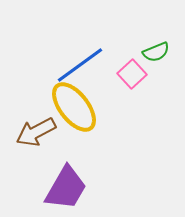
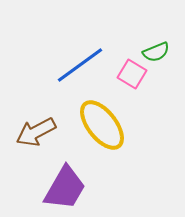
pink square: rotated 16 degrees counterclockwise
yellow ellipse: moved 28 px right, 18 px down
purple trapezoid: moved 1 px left
